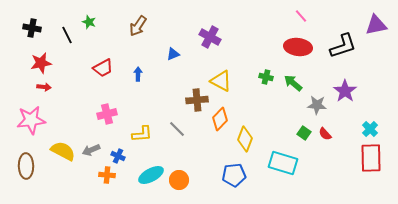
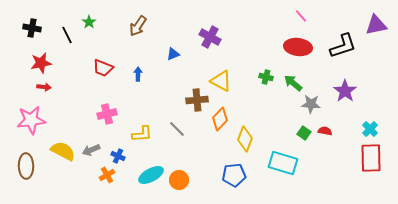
green star: rotated 16 degrees clockwise
red trapezoid: rotated 50 degrees clockwise
gray star: moved 6 px left, 1 px up
red semicircle: moved 3 px up; rotated 144 degrees clockwise
orange cross: rotated 35 degrees counterclockwise
